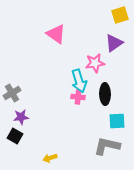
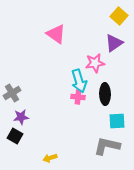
yellow square: moved 1 px left, 1 px down; rotated 30 degrees counterclockwise
